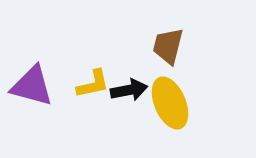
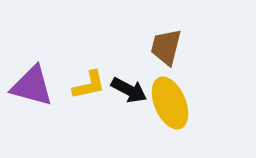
brown trapezoid: moved 2 px left, 1 px down
yellow L-shape: moved 4 px left, 1 px down
black arrow: rotated 39 degrees clockwise
